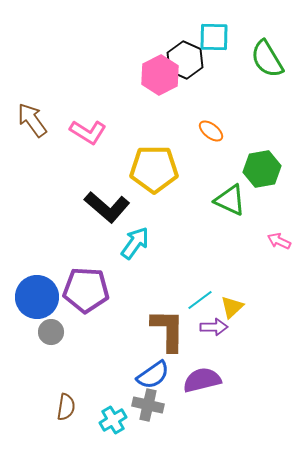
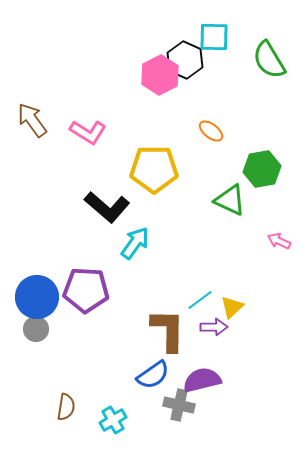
green semicircle: moved 2 px right, 1 px down
gray circle: moved 15 px left, 3 px up
gray cross: moved 31 px right
